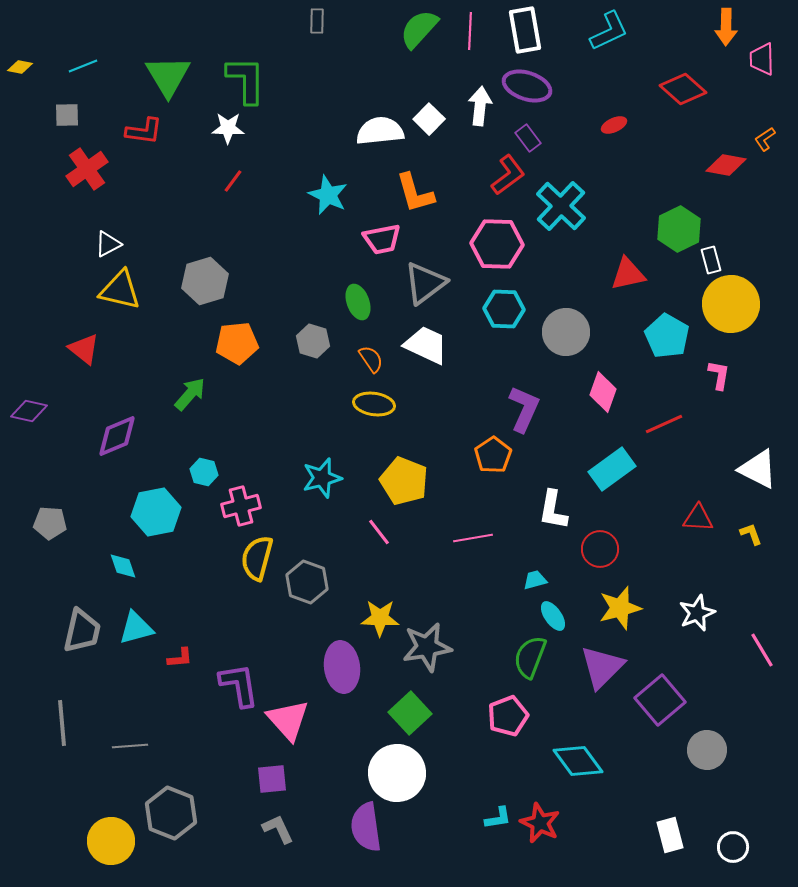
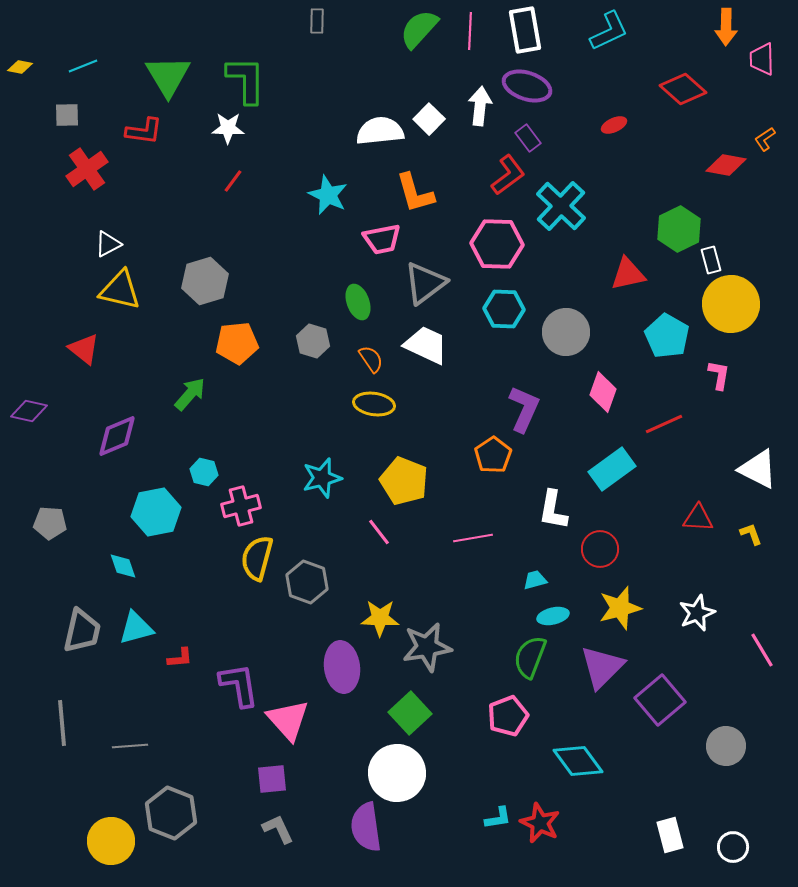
cyan ellipse at (553, 616): rotated 68 degrees counterclockwise
gray circle at (707, 750): moved 19 px right, 4 px up
